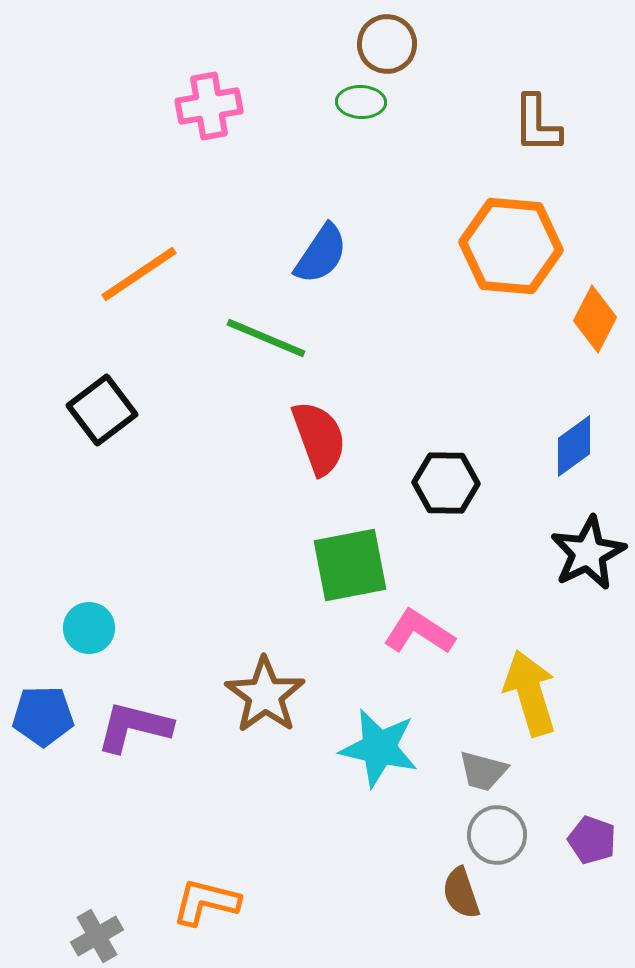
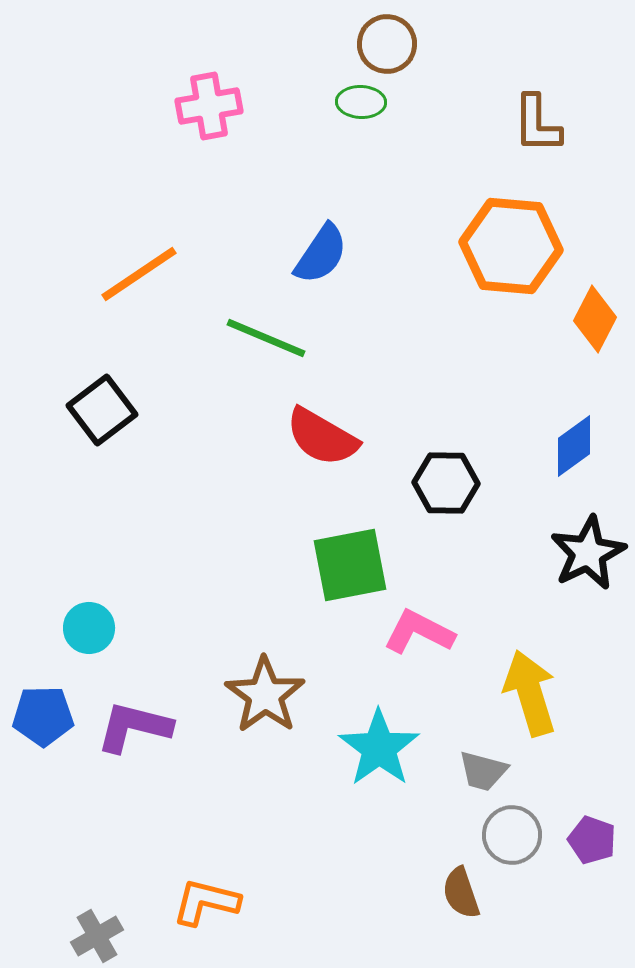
red semicircle: moved 3 px right, 1 px up; rotated 140 degrees clockwise
pink L-shape: rotated 6 degrees counterclockwise
cyan star: rotated 24 degrees clockwise
gray circle: moved 15 px right
